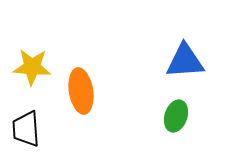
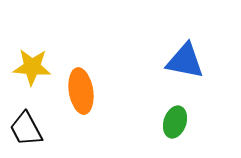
blue triangle: rotated 15 degrees clockwise
green ellipse: moved 1 px left, 6 px down
black trapezoid: rotated 24 degrees counterclockwise
